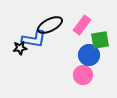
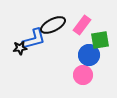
black ellipse: moved 3 px right
blue L-shape: rotated 25 degrees counterclockwise
